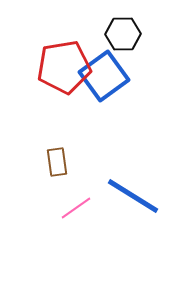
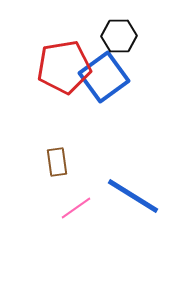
black hexagon: moved 4 px left, 2 px down
blue square: moved 1 px down
